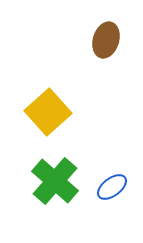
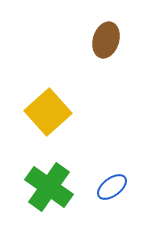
green cross: moved 6 px left, 6 px down; rotated 6 degrees counterclockwise
